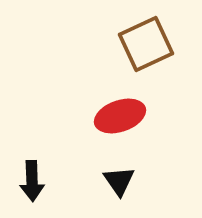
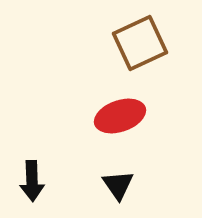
brown square: moved 6 px left, 1 px up
black triangle: moved 1 px left, 4 px down
